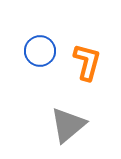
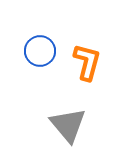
gray triangle: rotated 30 degrees counterclockwise
